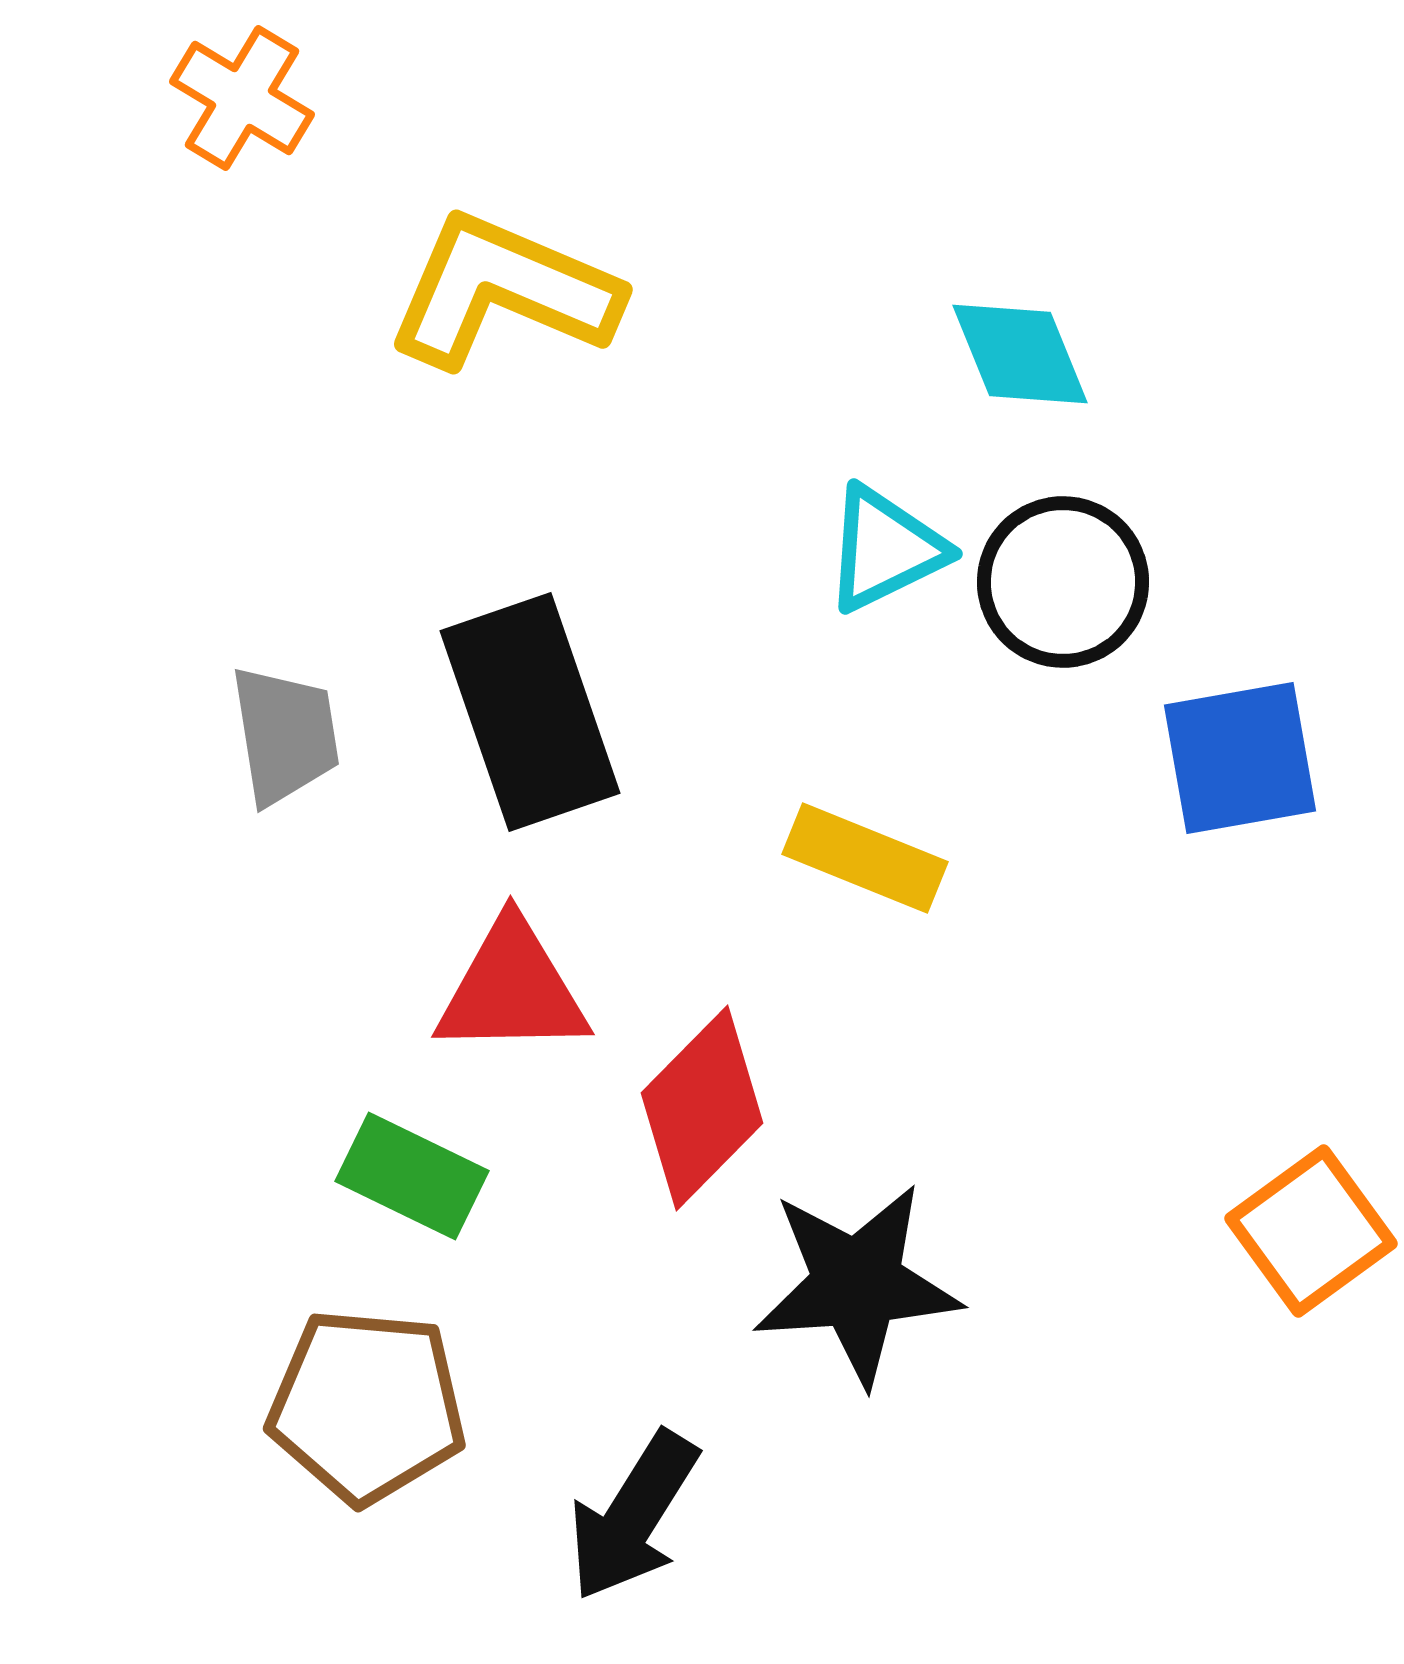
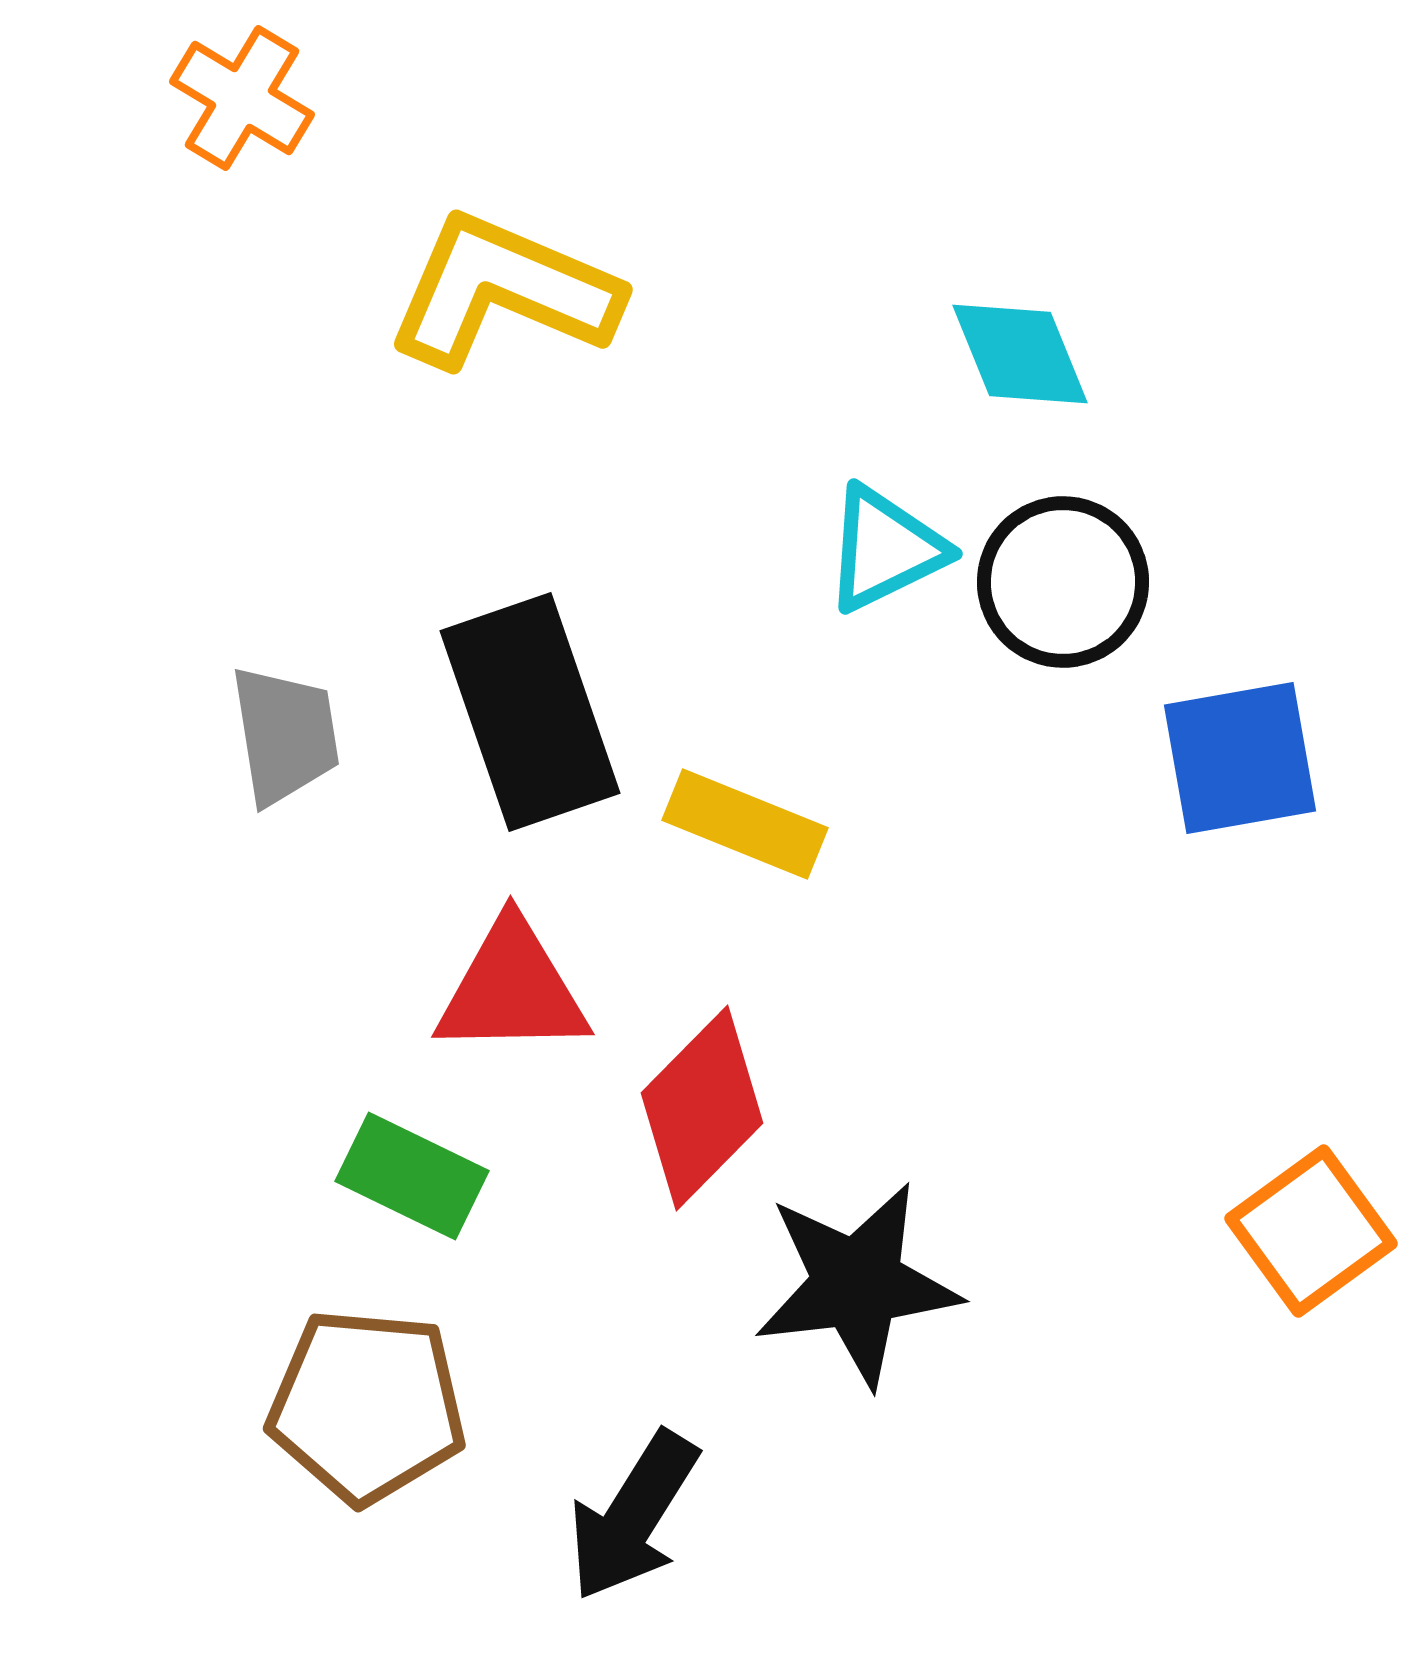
yellow rectangle: moved 120 px left, 34 px up
black star: rotated 3 degrees counterclockwise
